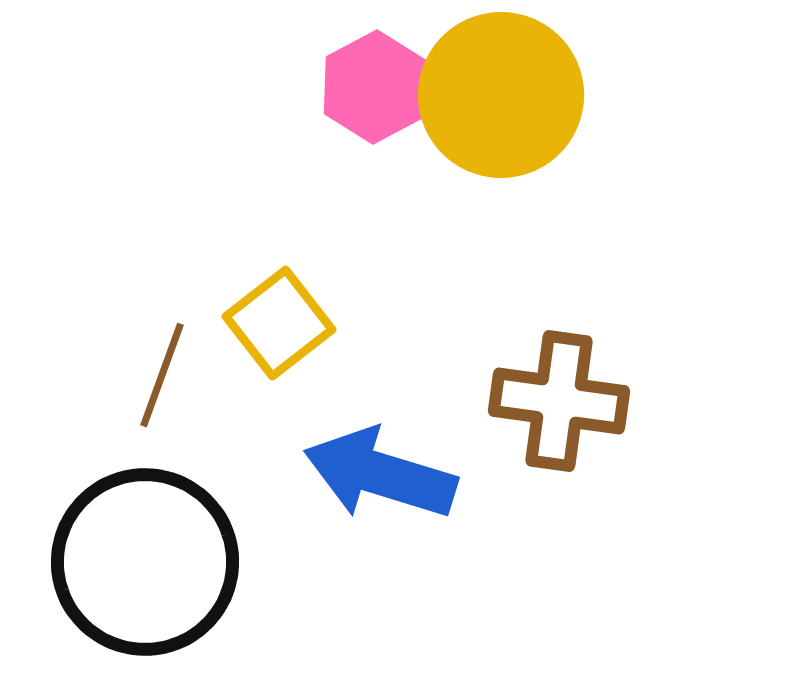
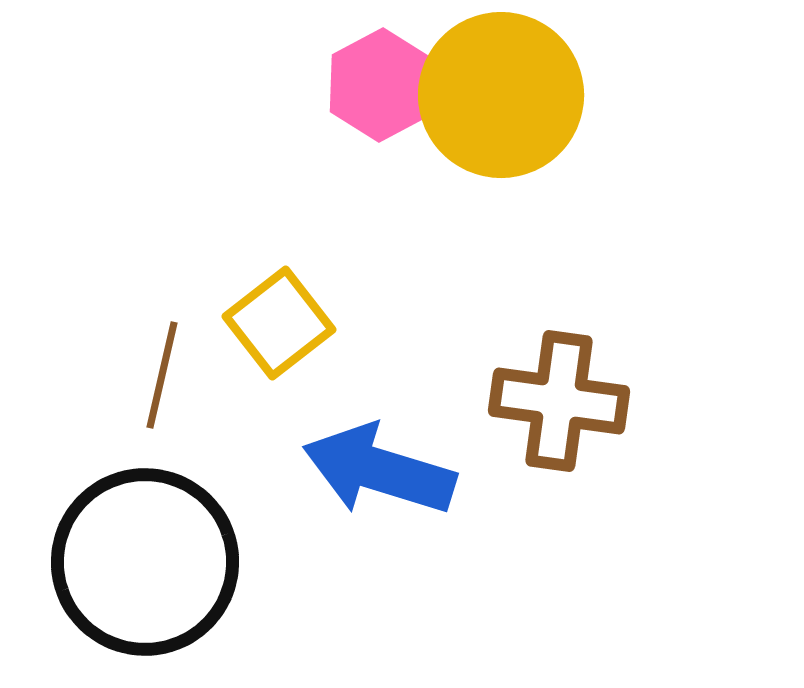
pink hexagon: moved 6 px right, 2 px up
brown line: rotated 7 degrees counterclockwise
blue arrow: moved 1 px left, 4 px up
